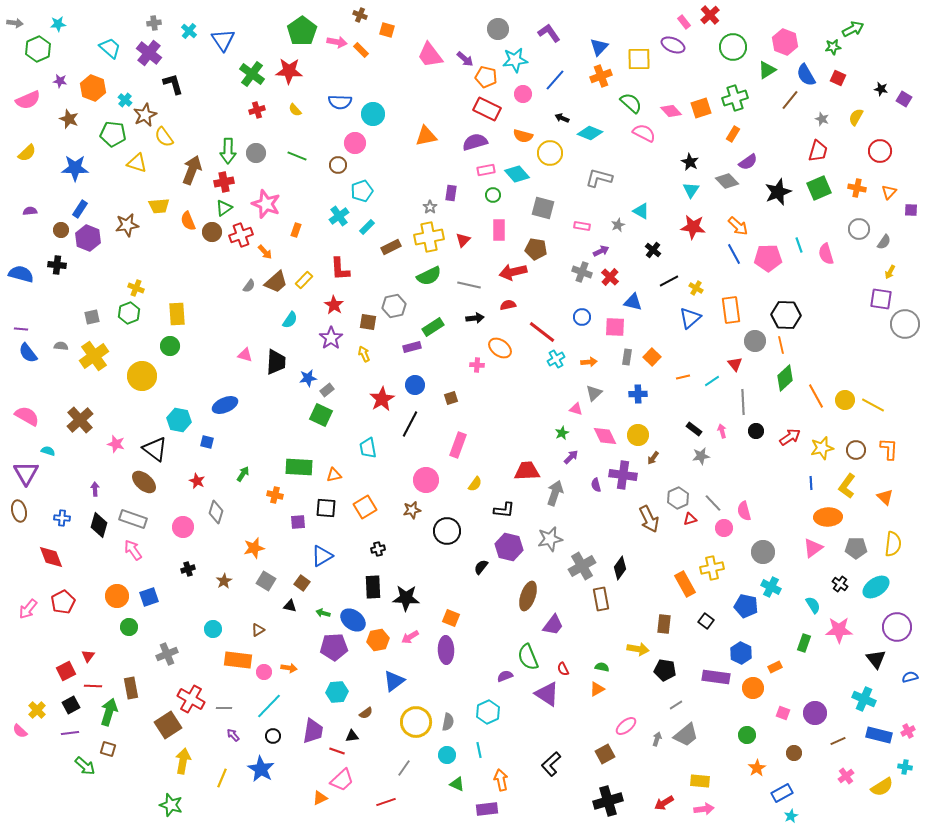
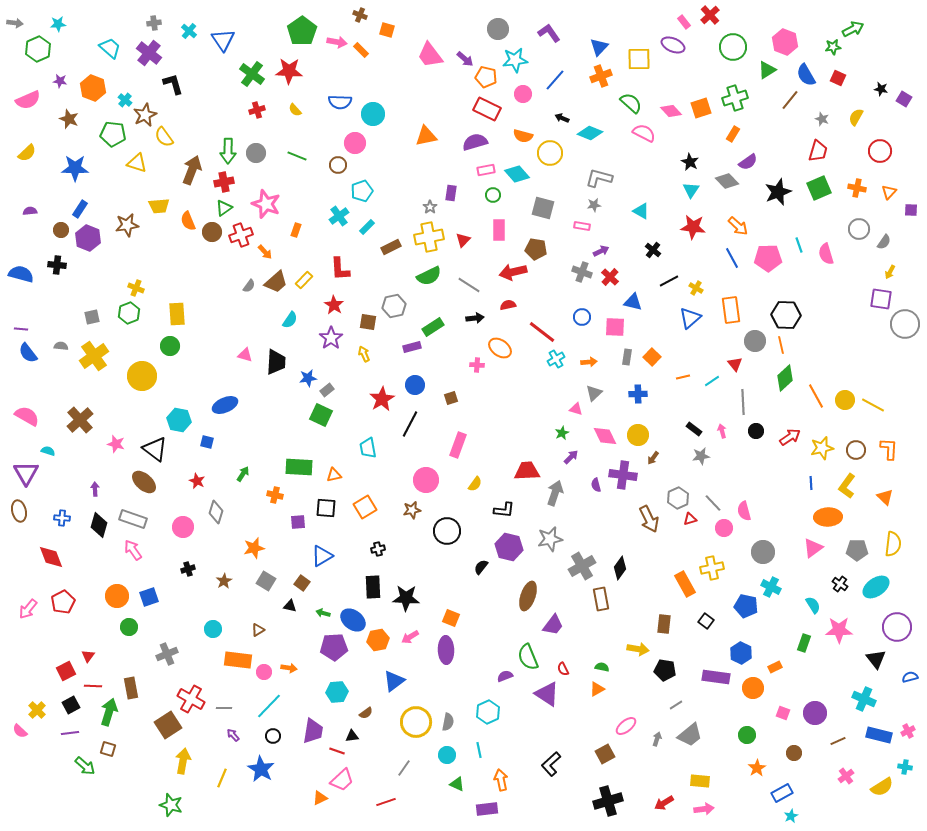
gray star at (618, 225): moved 24 px left, 20 px up; rotated 16 degrees clockwise
blue line at (734, 254): moved 2 px left, 4 px down
gray line at (469, 285): rotated 20 degrees clockwise
gray pentagon at (856, 548): moved 1 px right, 2 px down
gray trapezoid at (686, 735): moved 4 px right
